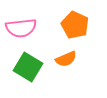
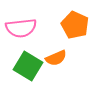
orange semicircle: moved 10 px left, 1 px up
green square: moved 1 px up
